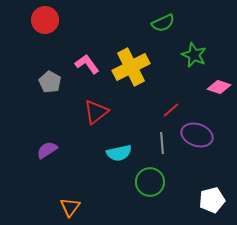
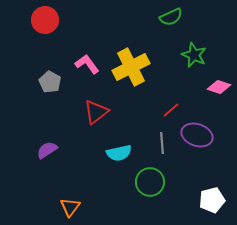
green semicircle: moved 8 px right, 6 px up
